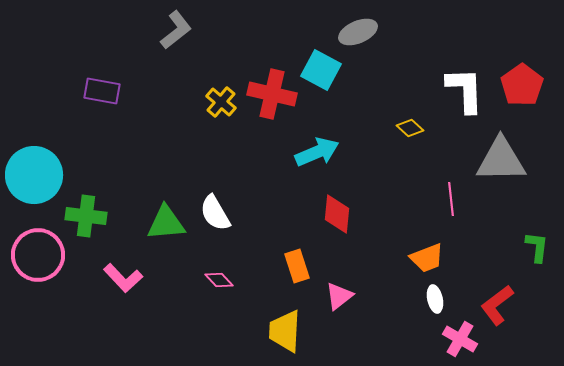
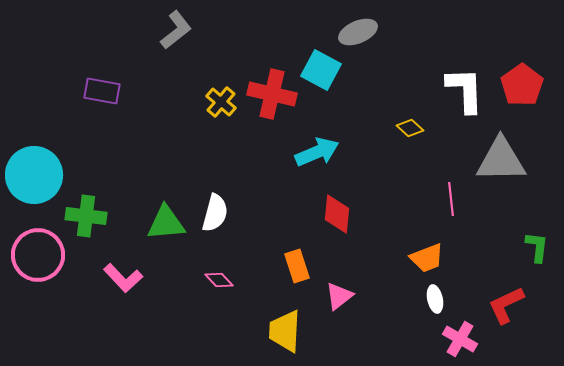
white semicircle: rotated 135 degrees counterclockwise
red L-shape: moved 9 px right; rotated 12 degrees clockwise
